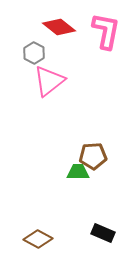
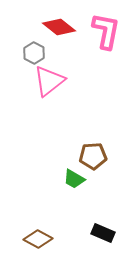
green trapezoid: moved 4 px left, 7 px down; rotated 150 degrees counterclockwise
